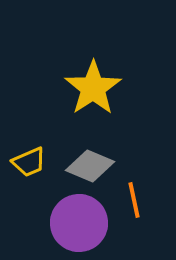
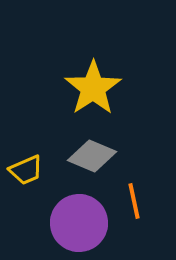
yellow trapezoid: moved 3 px left, 8 px down
gray diamond: moved 2 px right, 10 px up
orange line: moved 1 px down
